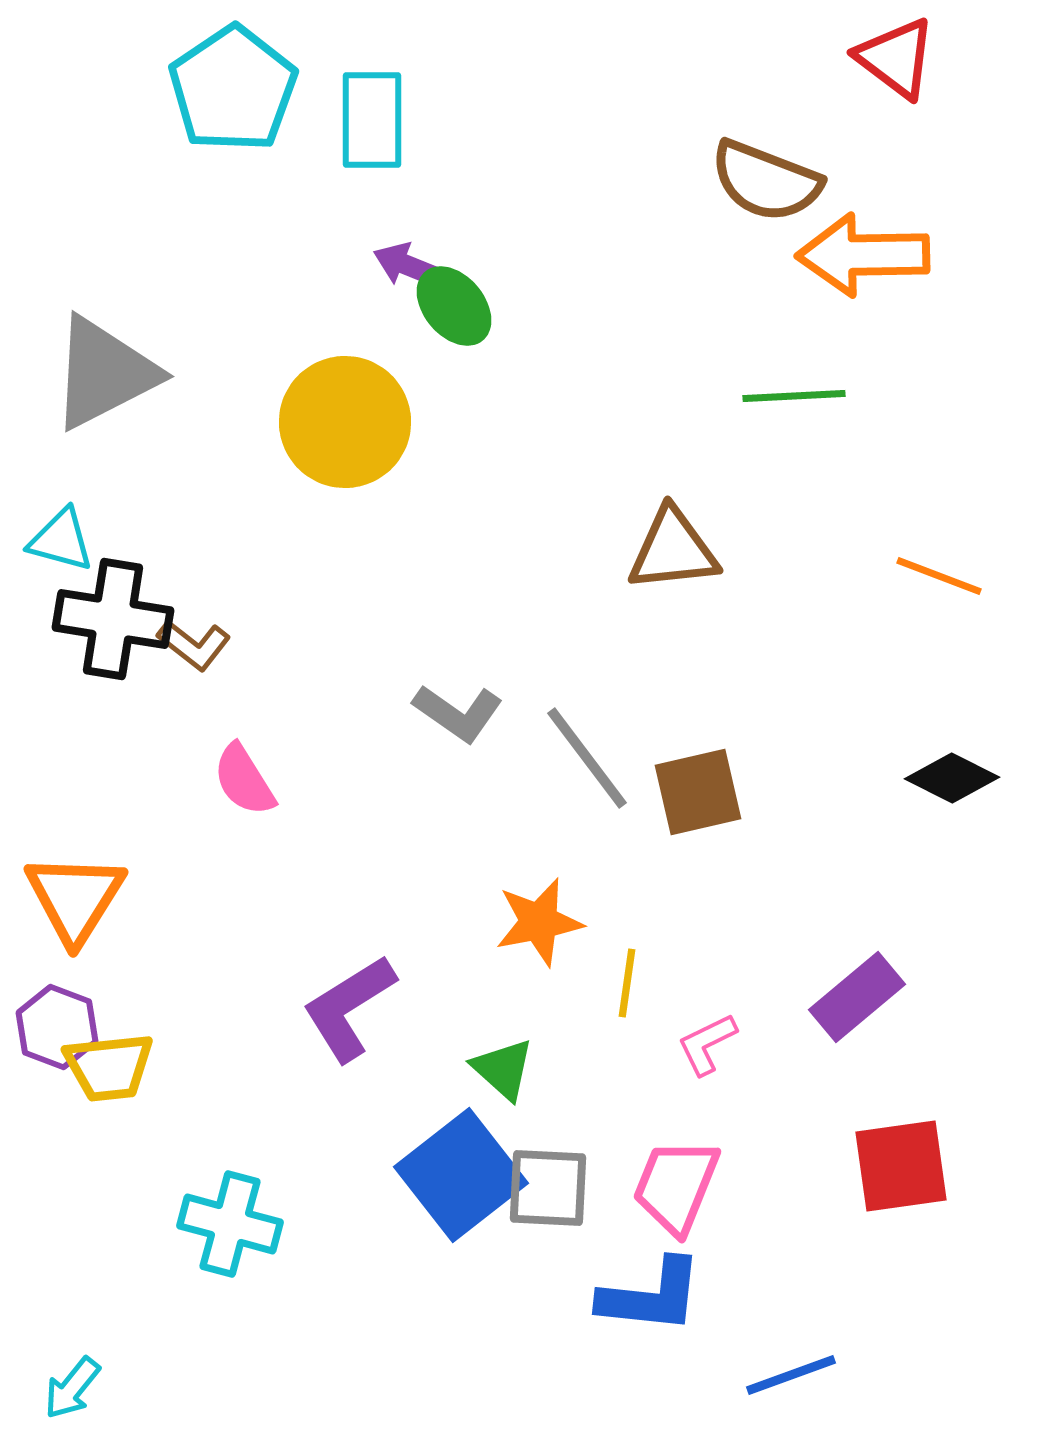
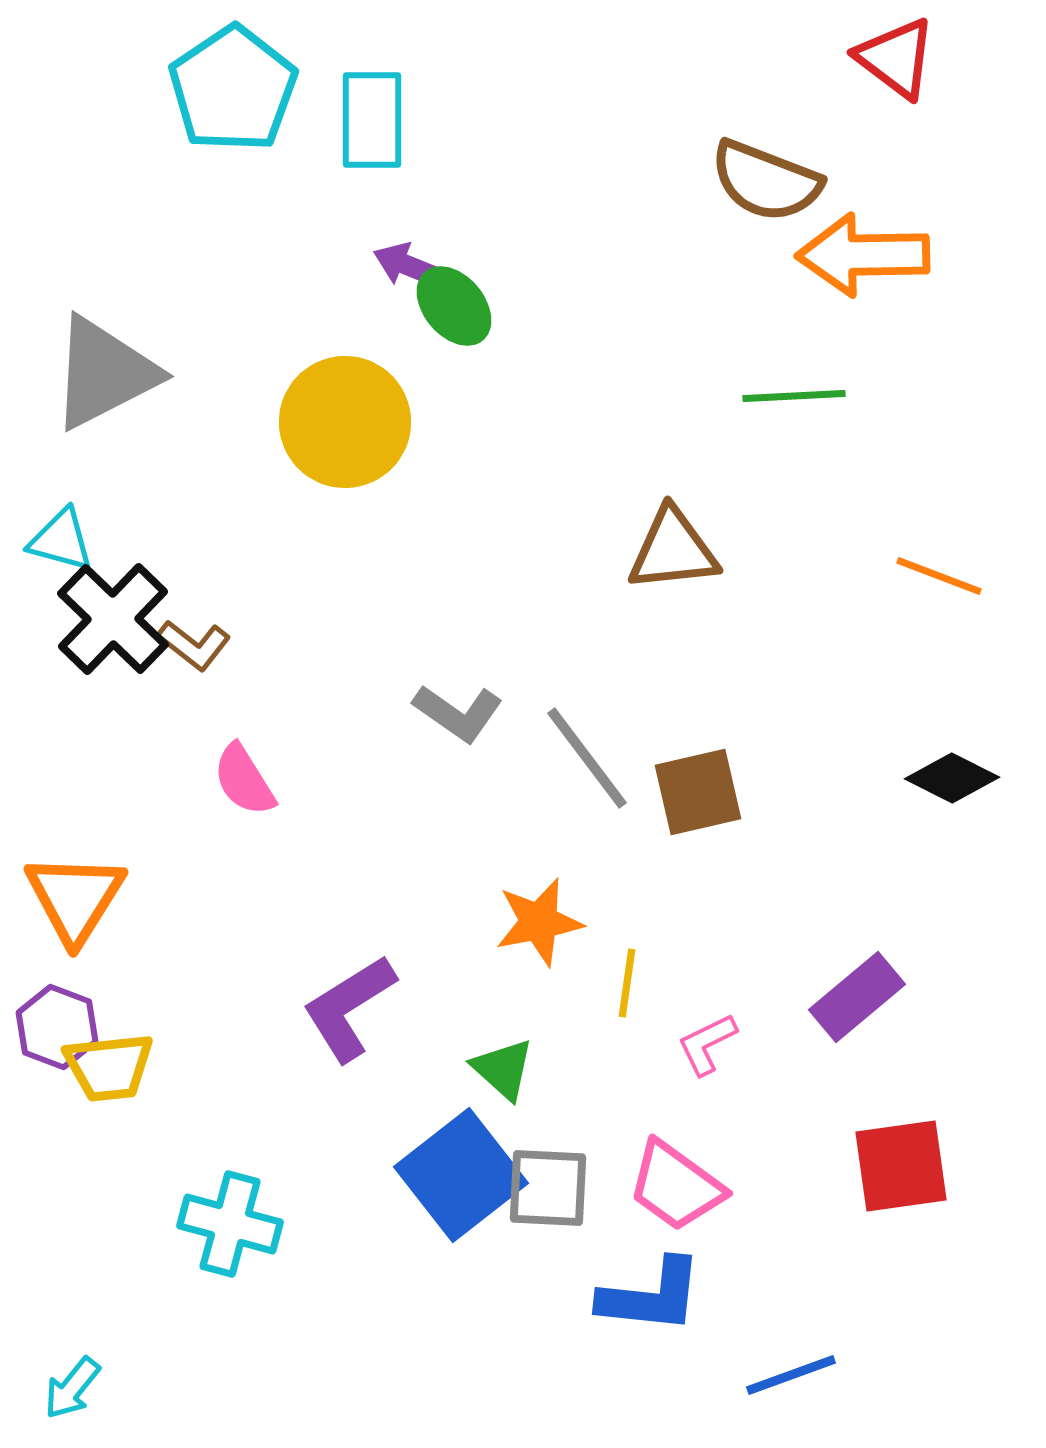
black cross: rotated 35 degrees clockwise
pink trapezoid: rotated 76 degrees counterclockwise
